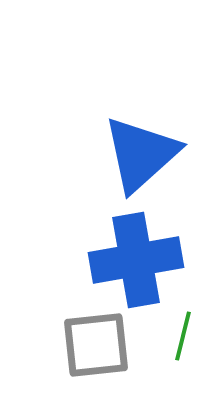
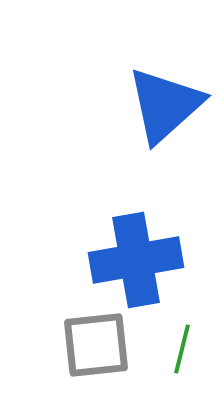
blue triangle: moved 24 px right, 49 px up
green line: moved 1 px left, 13 px down
